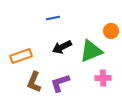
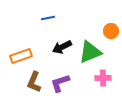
blue line: moved 5 px left
green triangle: moved 1 px left, 1 px down
